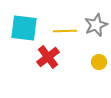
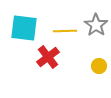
gray star: rotated 15 degrees counterclockwise
yellow circle: moved 4 px down
